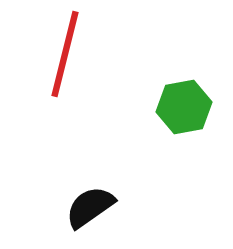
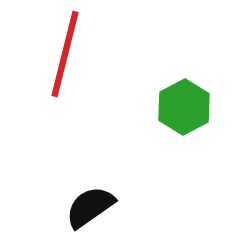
green hexagon: rotated 18 degrees counterclockwise
